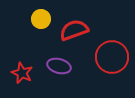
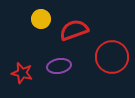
purple ellipse: rotated 25 degrees counterclockwise
red star: rotated 10 degrees counterclockwise
